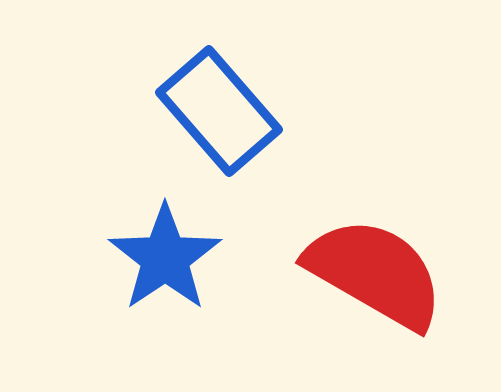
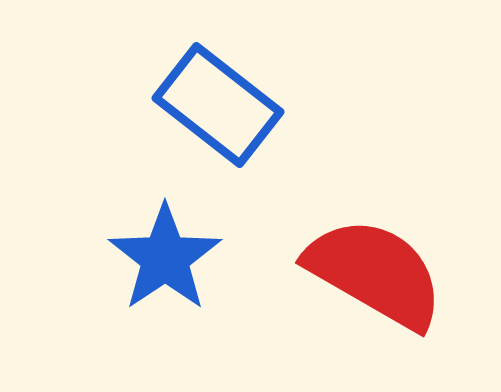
blue rectangle: moved 1 px left, 6 px up; rotated 11 degrees counterclockwise
